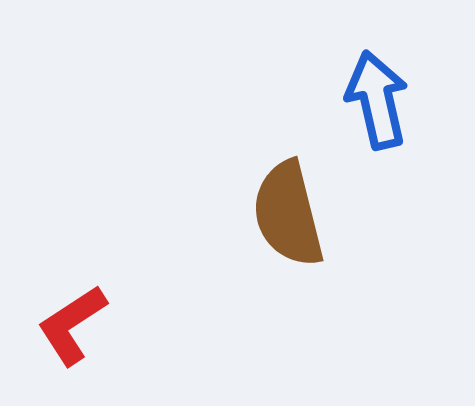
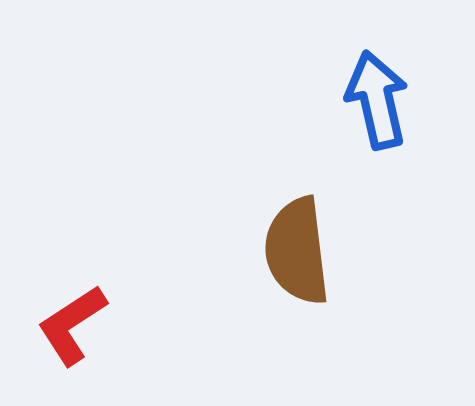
brown semicircle: moved 9 px right, 37 px down; rotated 7 degrees clockwise
